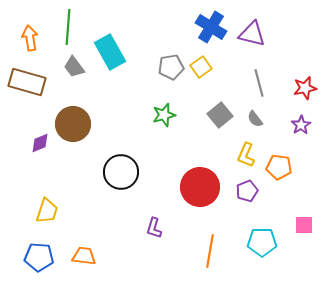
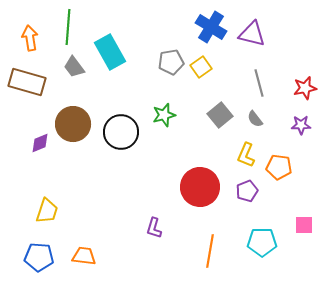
gray pentagon: moved 5 px up
purple star: rotated 30 degrees clockwise
black circle: moved 40 px up
